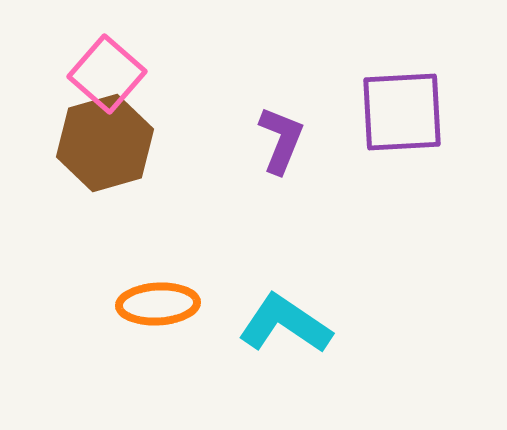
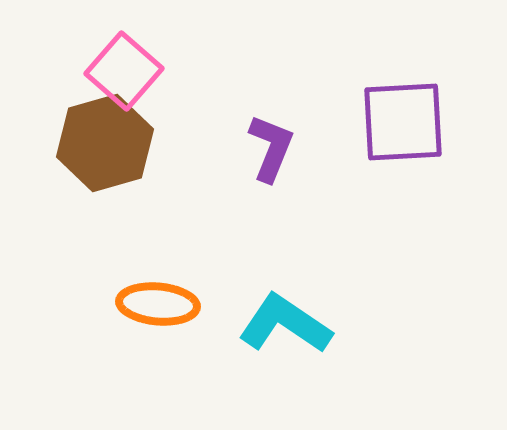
pink square: moved 17 px right, 3 px up
purple square: moved 1 px right, 10 px down
purple L-shape: moved 10 px left, 8 px down
orange ellipse: rotated 8 degrees clockwise
